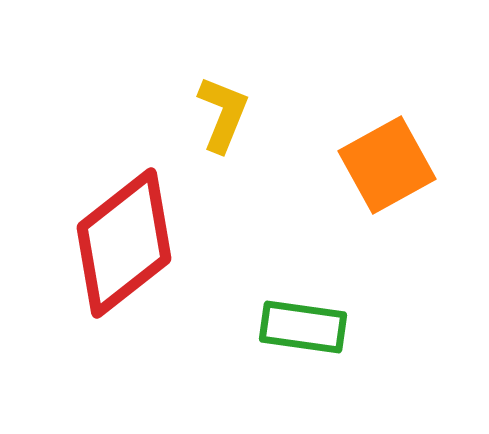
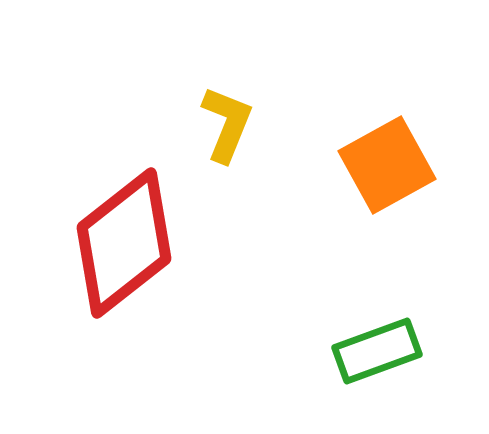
yellow L-shape: moved 4 px right, 10 px down
green rectangle: moved 74 px right, 24 px down; rotated 28 degrees counterclockwise
